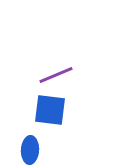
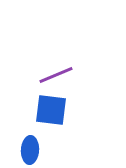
blue square: moved 1 px right
